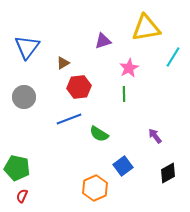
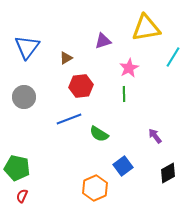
brown triangle: moved 3 px right, 5 px up
red hexagon: moved 2 px right, 1 px up
